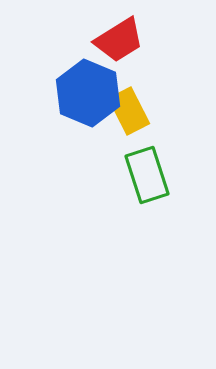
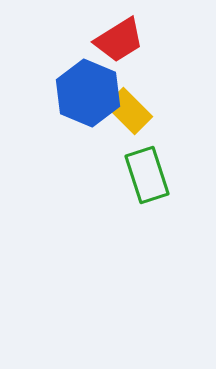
yellow rectangle: rotated 18 degrees counterclockwise
